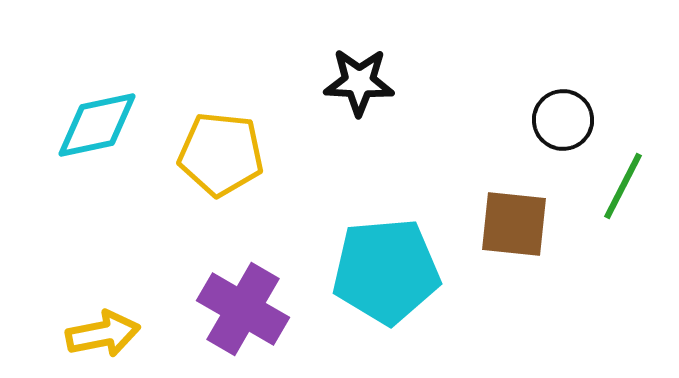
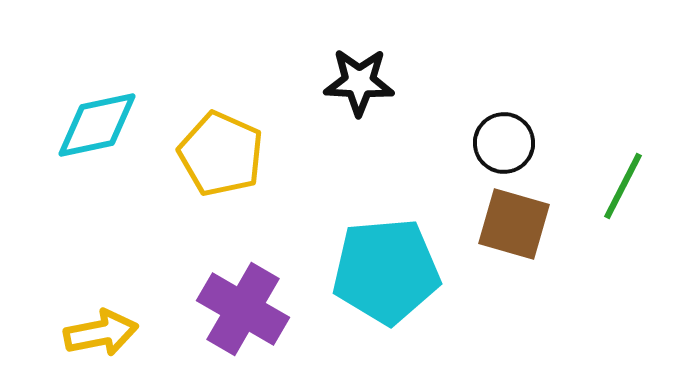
black circle: moved 59 px left, 23 px down
yellow pentagon: rotated 18 degrees clockwise
brown square: rotated 10 degrees clockwise
yellow arrow: moved 2 px left, 1 px up
